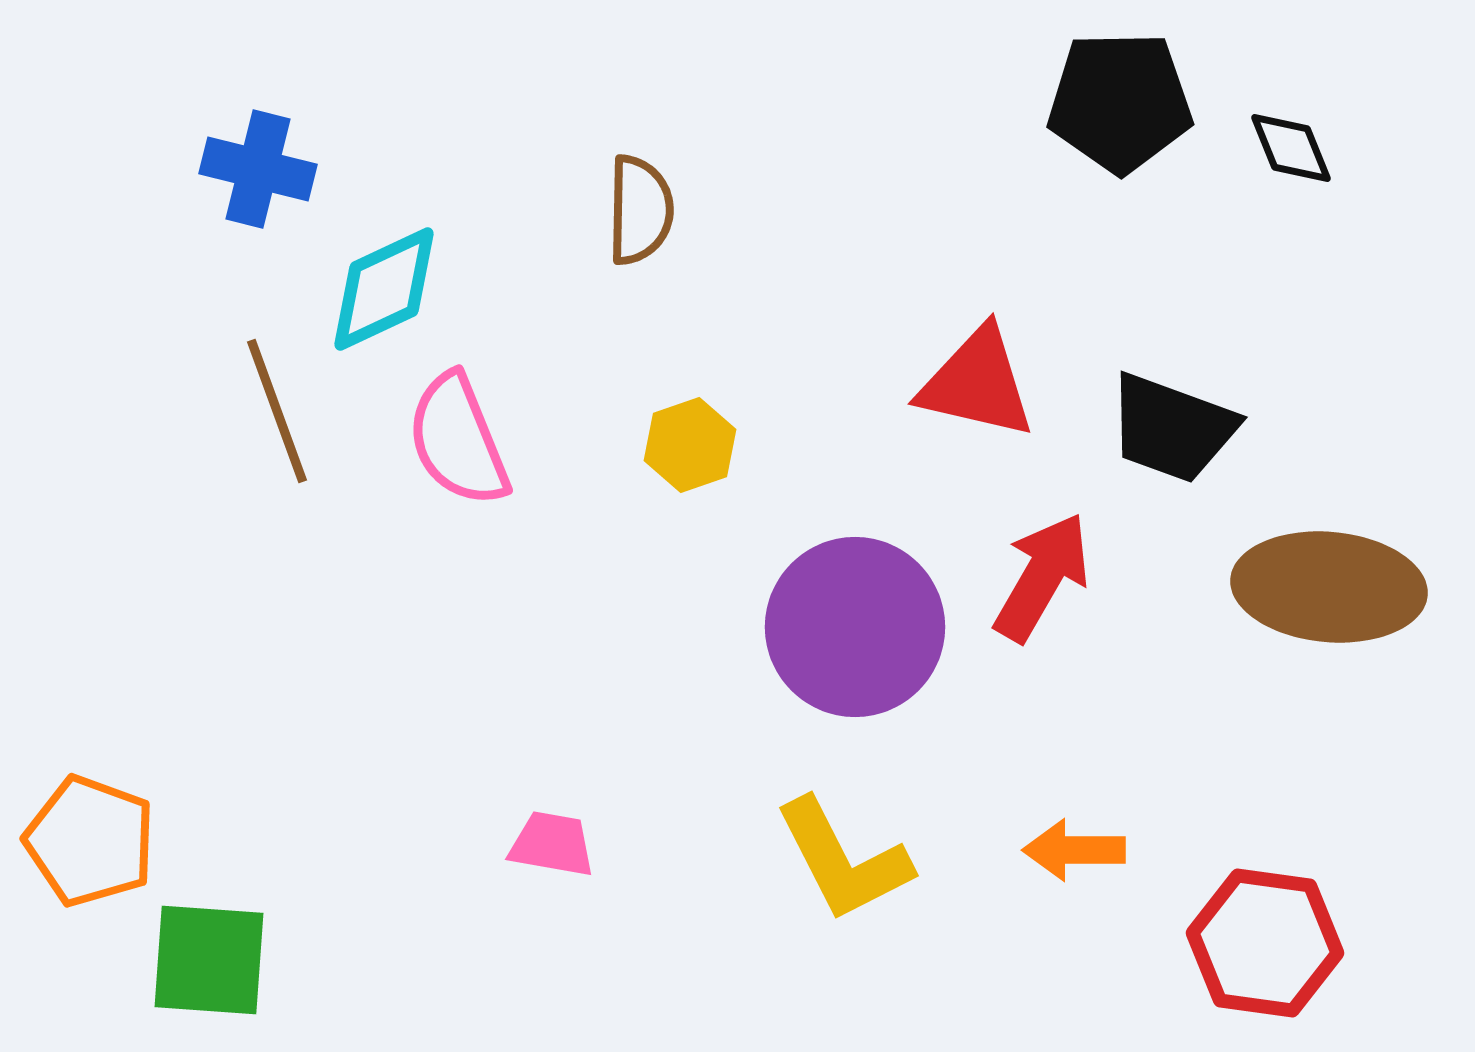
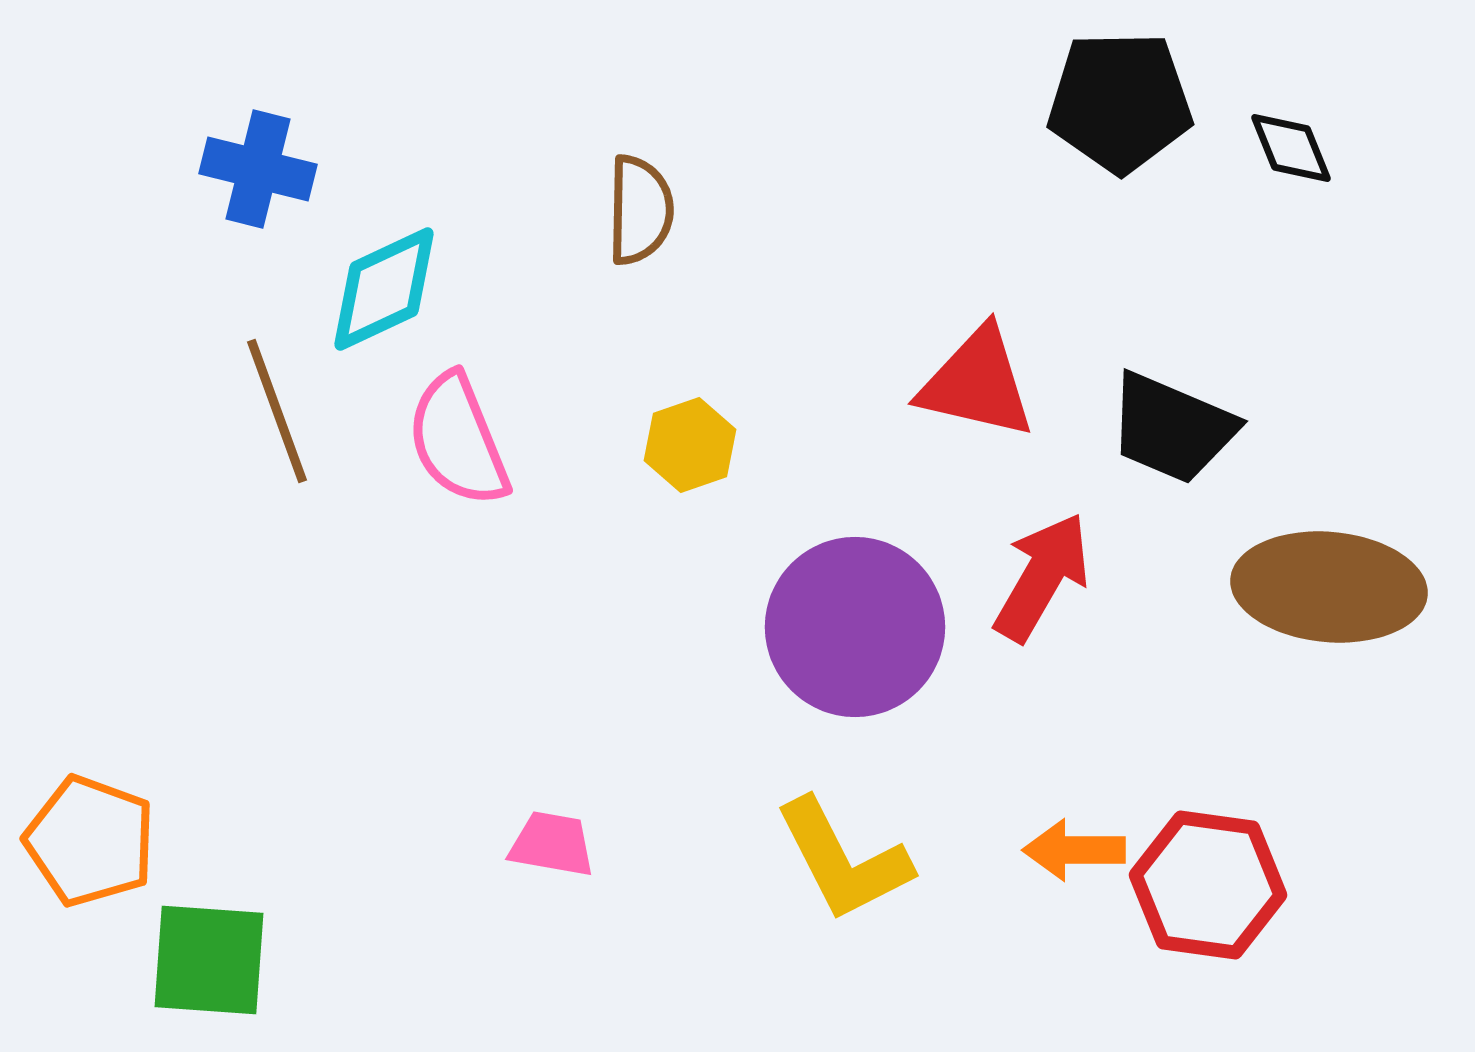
black trapezoid: rotated 3 degrees clockwise
red hexagon: moved 57 px left, 58 px up
